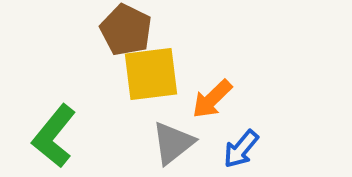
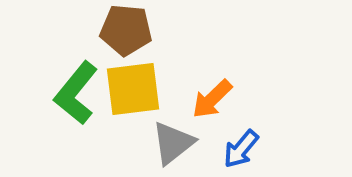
brown pentagon: rotated 21 degrees counterclockwise
yellow square: moved 18 px left, 15 px down
green L-shape: moved 22 px right, 43 px up
